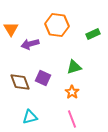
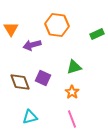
green rectangle: moved 4 px right
purple arrow: moved 2 px right, 1 px down
